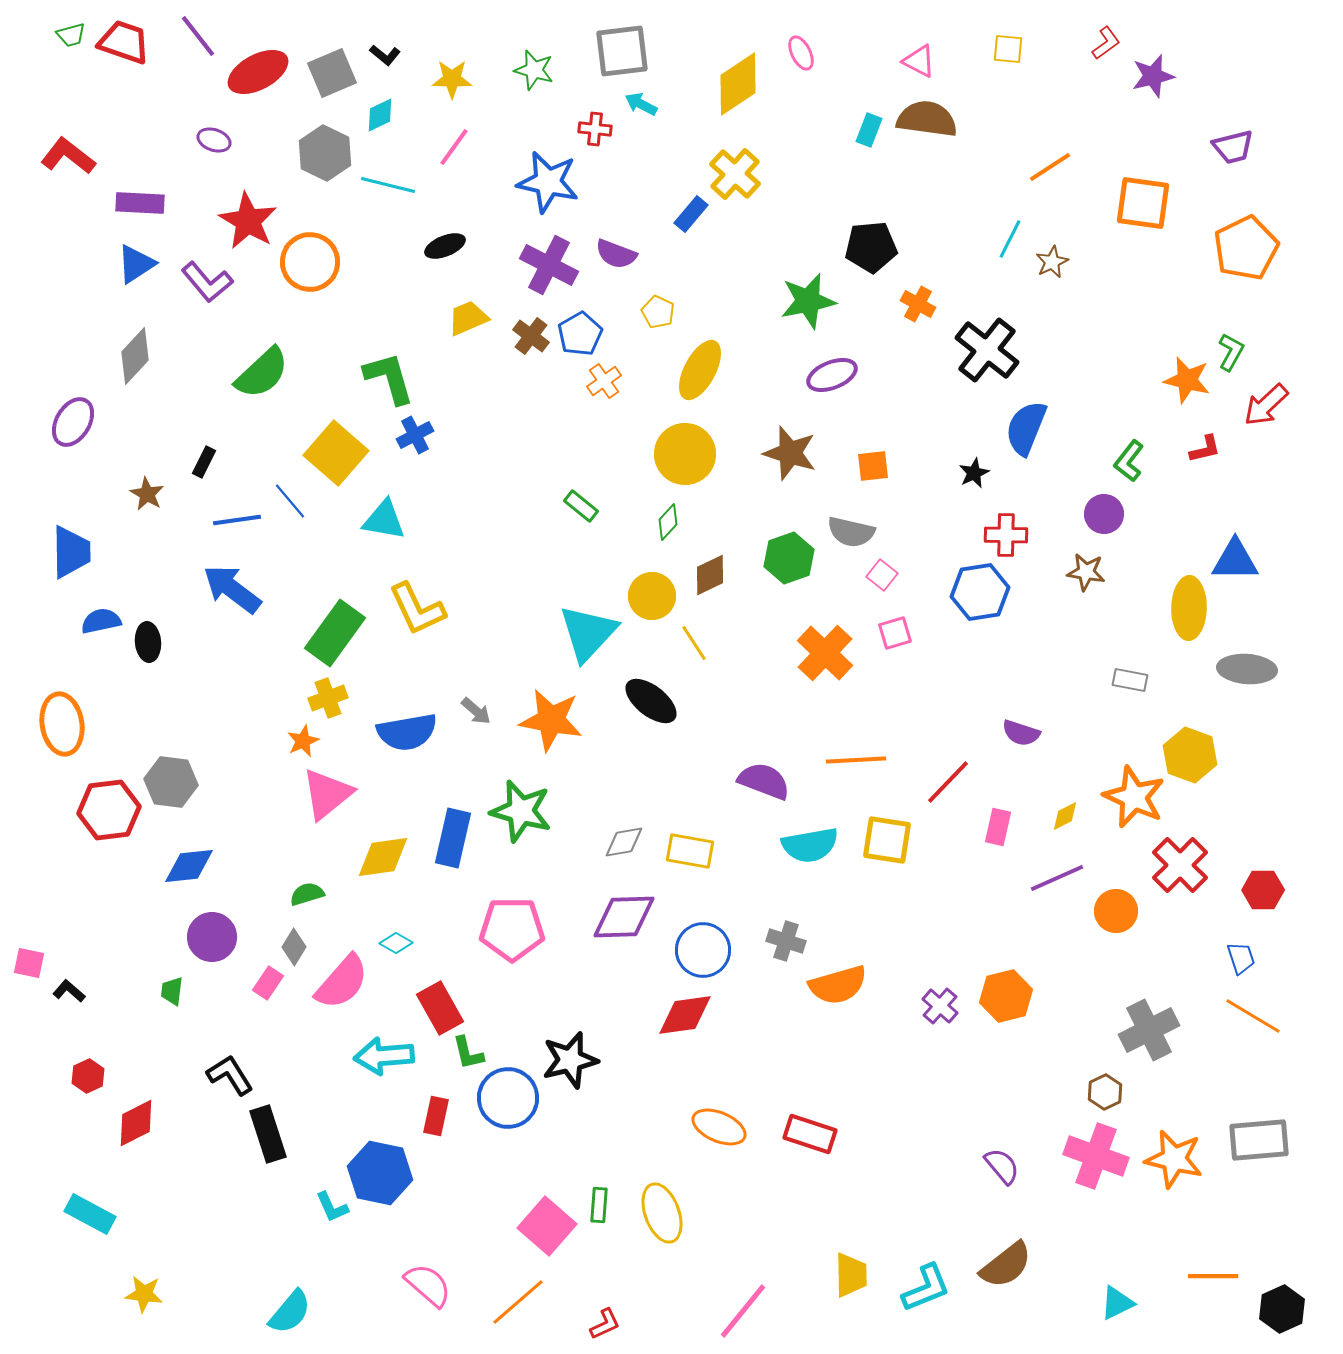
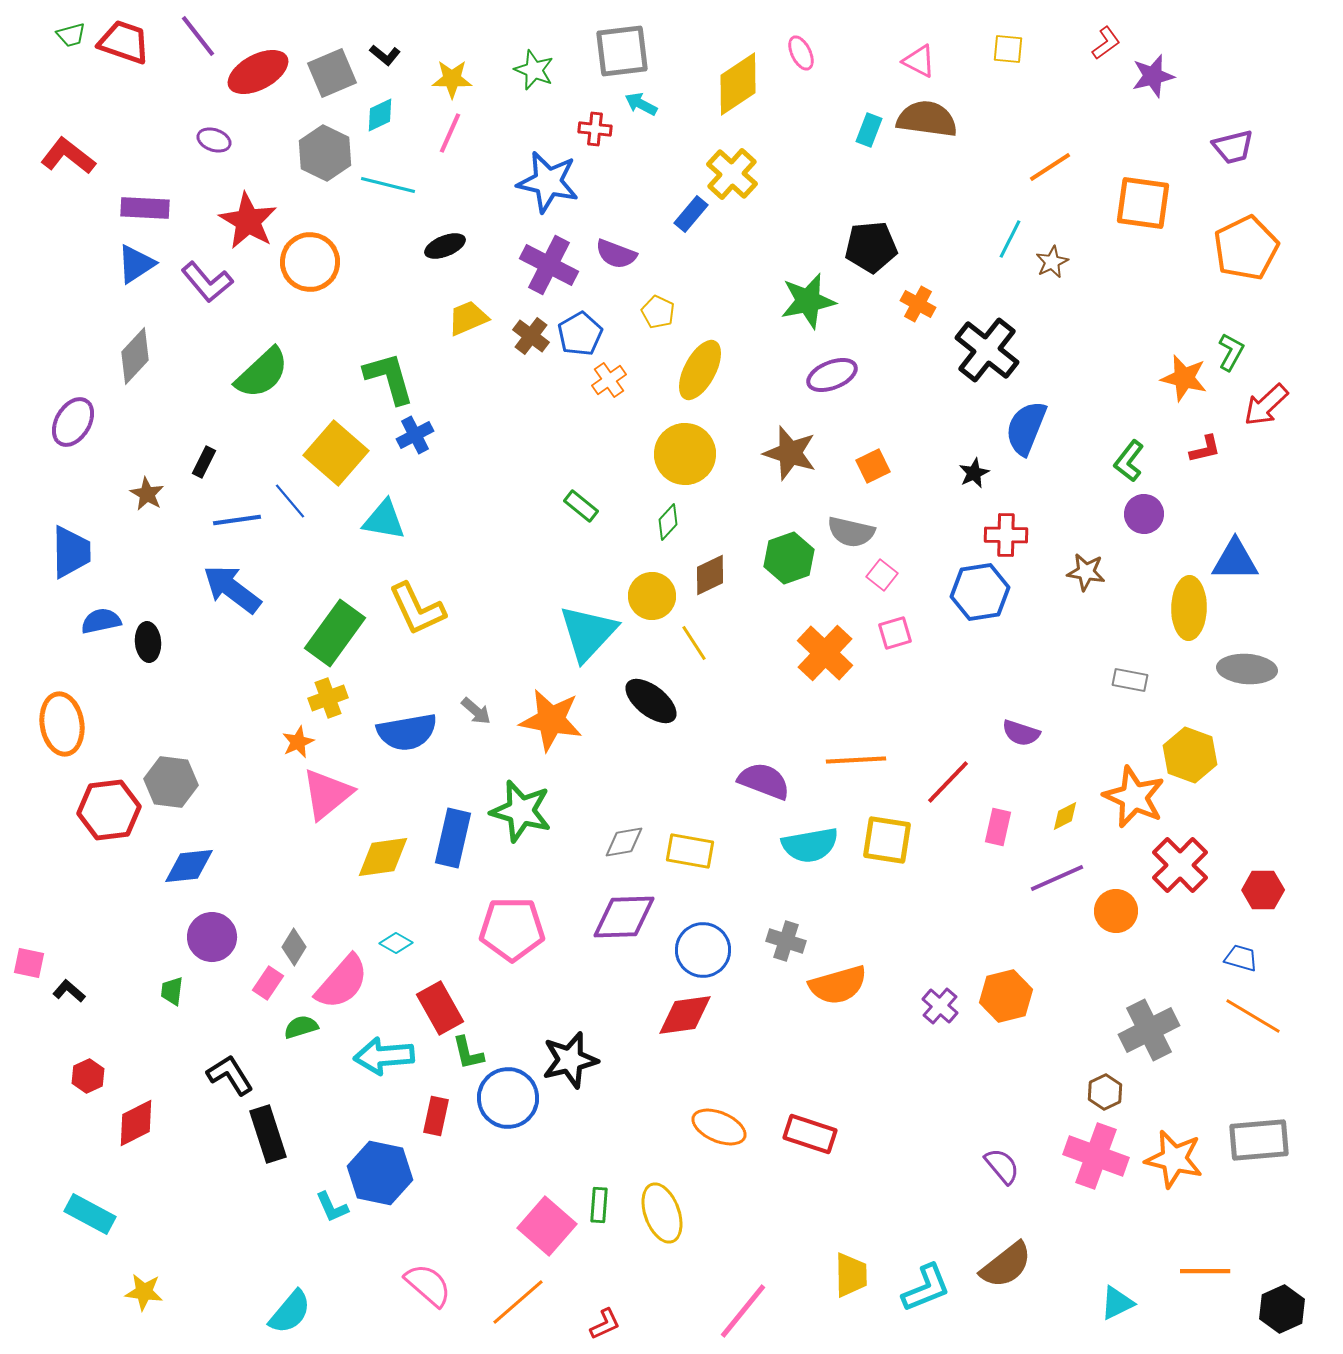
green star at (534, 70): rotated 6 degrees clockwise
pink line at (454, 147): moved 4 px left, 14 px up; rotated 12 degrees counterclockwise
yellow cross at (735, 174): moved 3 px left
purple rectangle at (140, 203): moved 5 px right, 5 px down
orange star at (1187, 380): moved 3 px left, 2 px up
orange cross at (604, 381): moved 5 px right, 1 px up
orange square at (873, 466): rotated 20 degrees counterclockwise
purple circle at (1104, 514): moved 40 px right
orange star at (303, 741): moved 5 px left, 1 px down
green semicircle at (307, 894): moved 6 px left, 133 px down
blue trapezoid at (1241, 958): rotated 56 degrees counterclockwise
orange line at (1213, 1276): moved 8 px left, 5 px up
yellow star at (144, 1294): moved 2 px up
